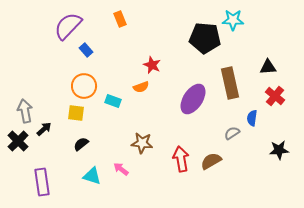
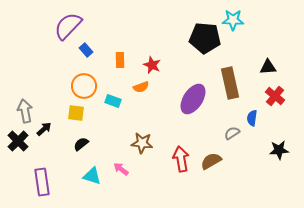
orange rectangle: moved 41 px down; rotated 21 degrees clockwise
